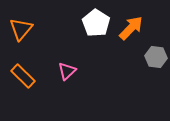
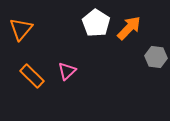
orange arrow: moved 2 px left
orange rectangle: moved 9 px right
